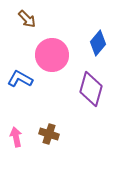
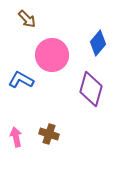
blue L-shape: moved 1 px right, 1 px down
